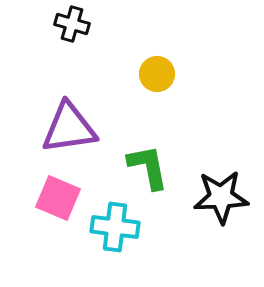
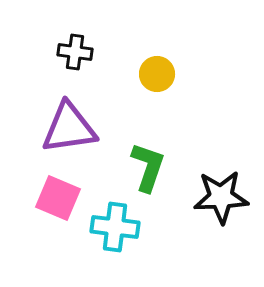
black cross: moved 3 px right, 28 px down; rotated 8 degrees counterclockwise
green L-shape: rotated 30 degrees clockwise
